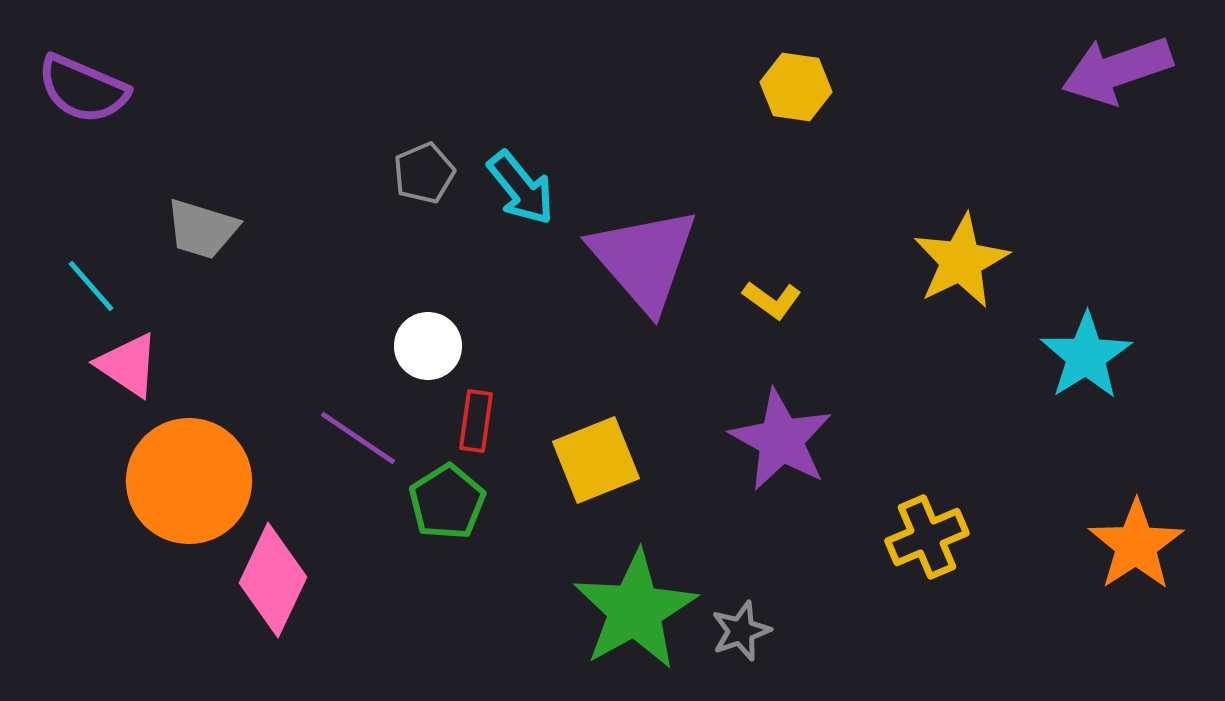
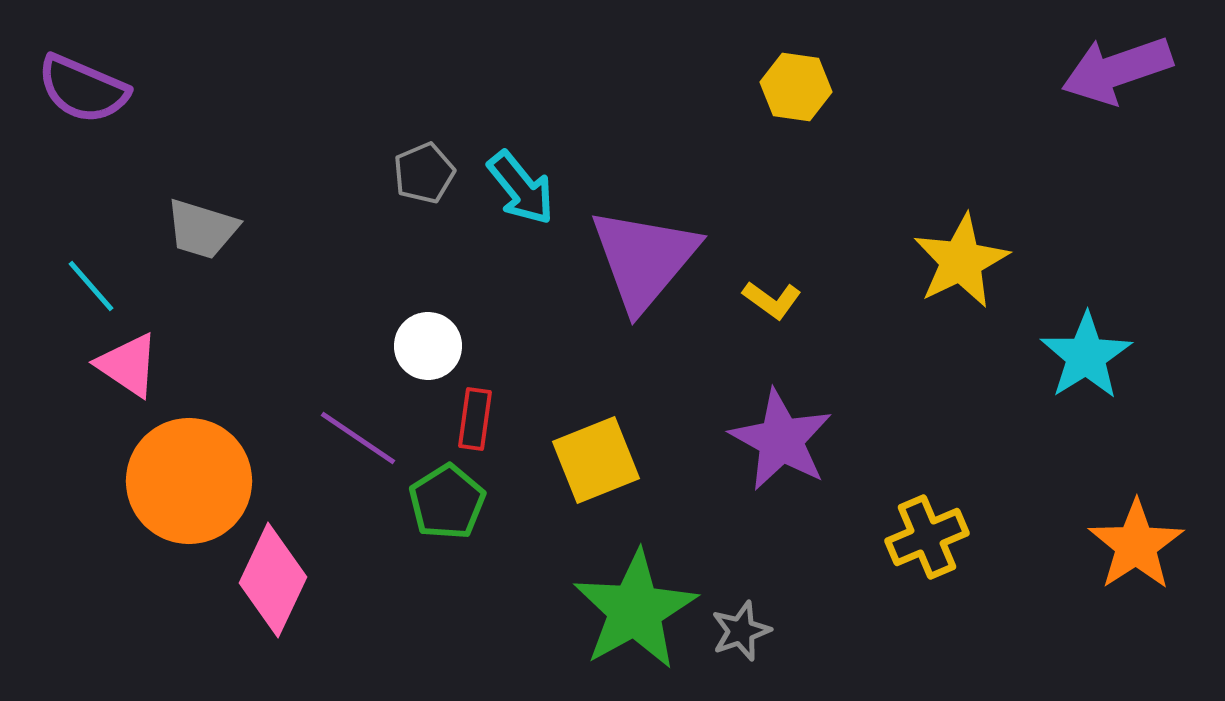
purple triangle: rotated 21 degrees clockwise
red rectangle: moved 1 px left, 2 px up
